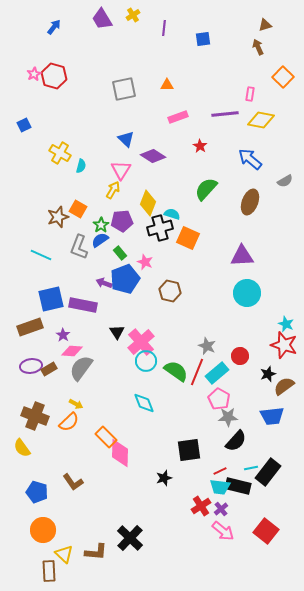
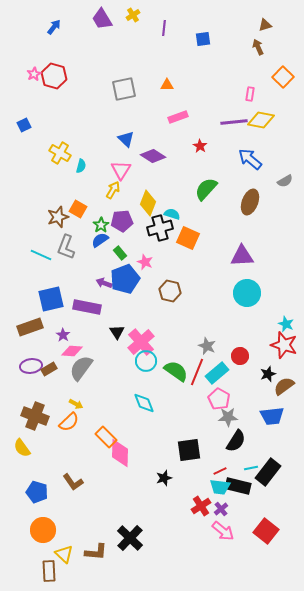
purple line at (225, 114): moved 9 px right, 8 px down
gray L-shape at (79, 247): moved 13 px left
purple rectangle at (83, 305): moved 4 px right, 2 px down
black semicircle at (236, 441): rotated 10 degrees counterclockwise
